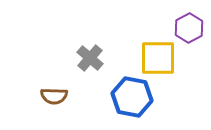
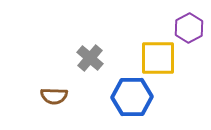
blue hexagon: rotated 12 degrees counterclockwise
